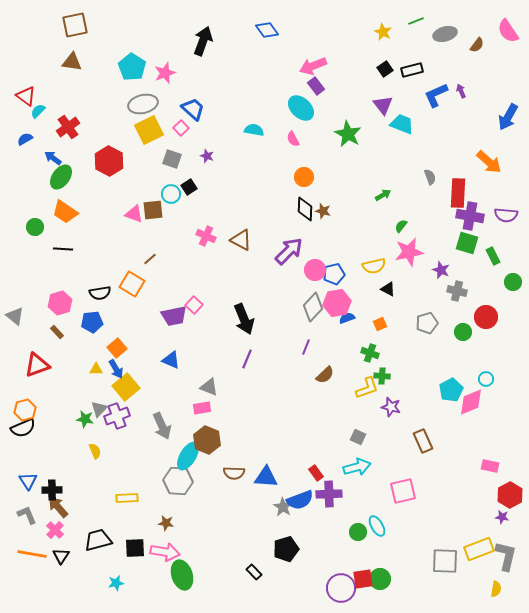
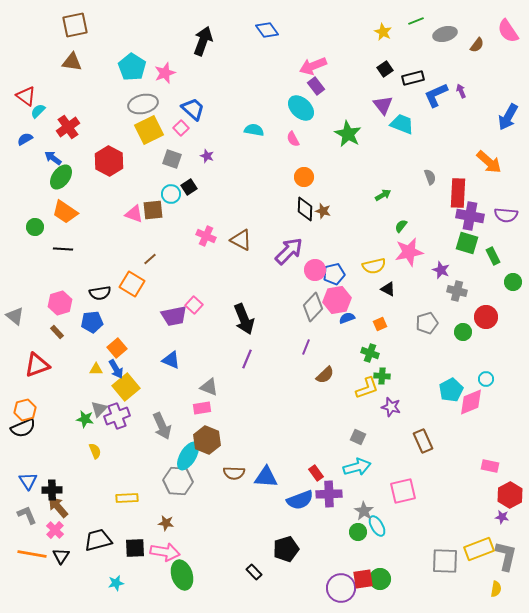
black rectangle at (412, 70): moved 1 px right, 8 px down
pink hexagon at (337, 303): moved 3 px up
gray star at (283, 507): moved 81 px right, 4 px down
